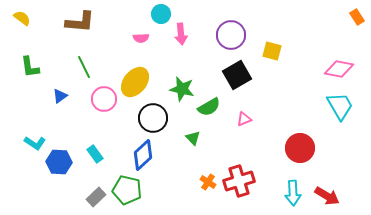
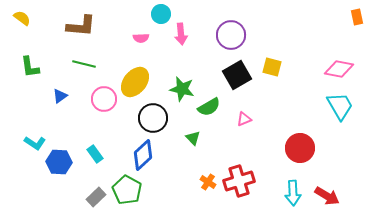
orange rectangle: rotated 21 degrees clockwise
brown L-shape: moved 1 px right, 4 px down
yellow square: moved 16 px down
green line: moved 3 px up; rotated 50 degrees counterclockwise
green pentagon: rotated 16 degrees clockwise
